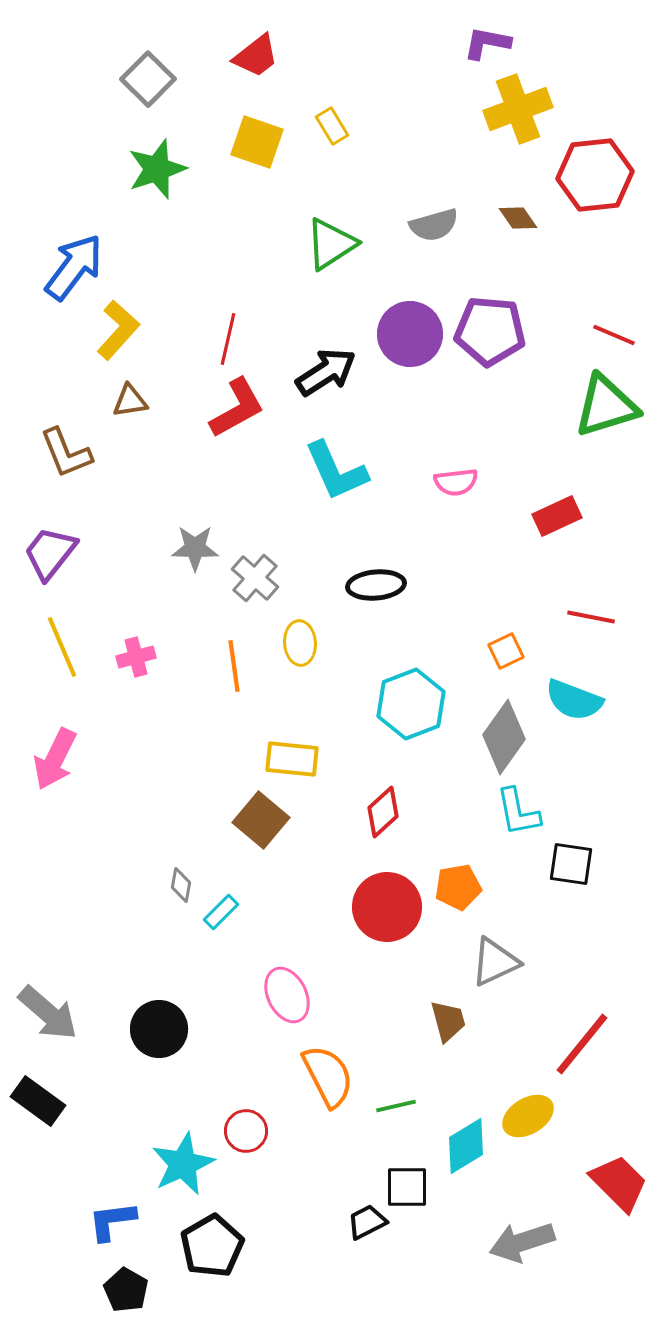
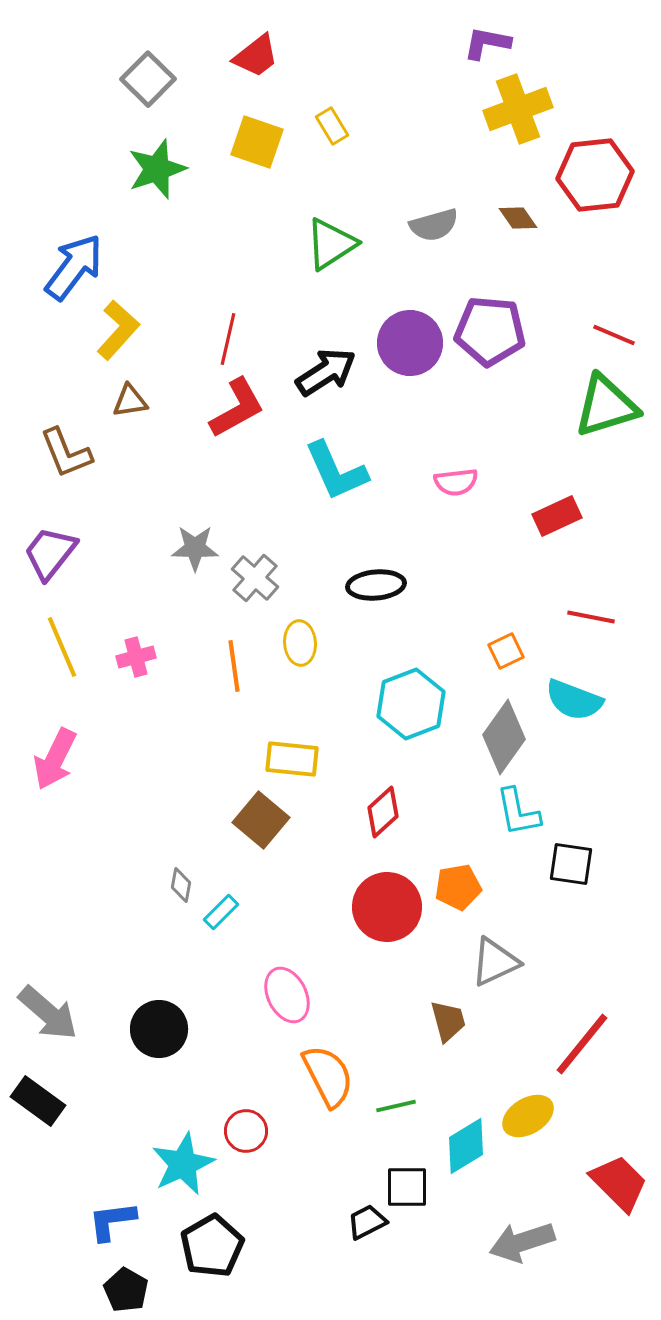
purple circle at (410, 334): moved 9 px down
